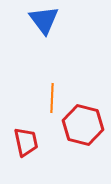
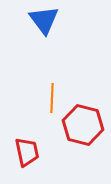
red trapezoid: moved 1 px right, 10 px down
